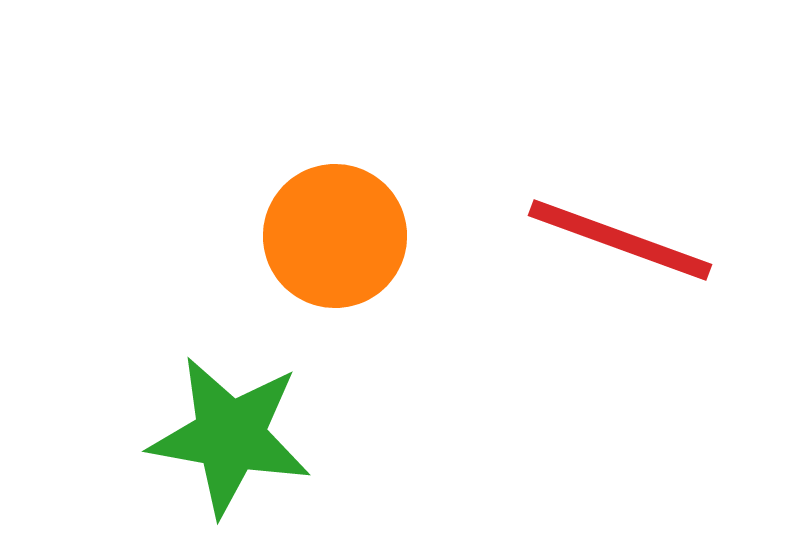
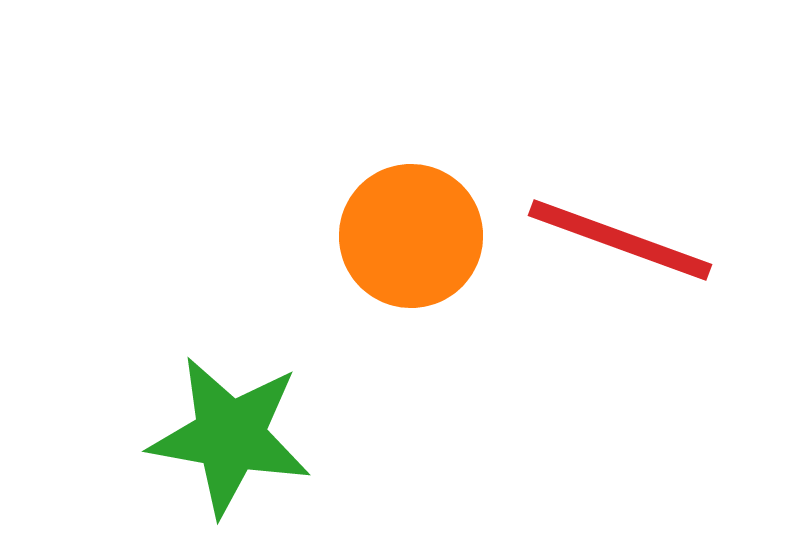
orange circle: moved 76 px right
